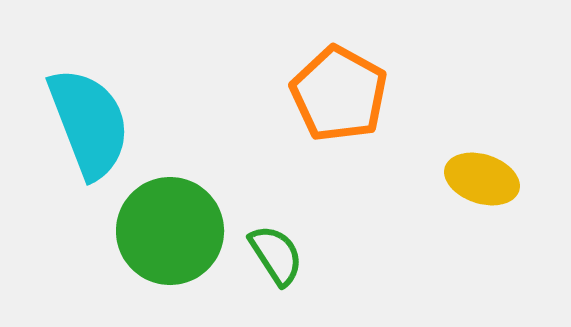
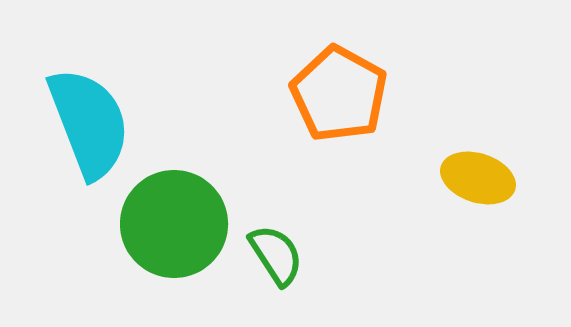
yellow ellipse: moved 4 px left, 1 px up
green circle: moved 4 px right, 7 px up
